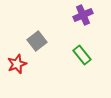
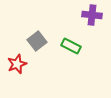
purple cross: moved 9 px right; rotated 30 degrees clockwise
green rectangle: moved 11 px left, 9 px up; rotated 24 degrees counterclockwise
